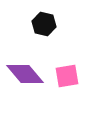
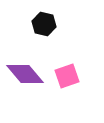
pink square: rotated 10 degrees counterclockwise
